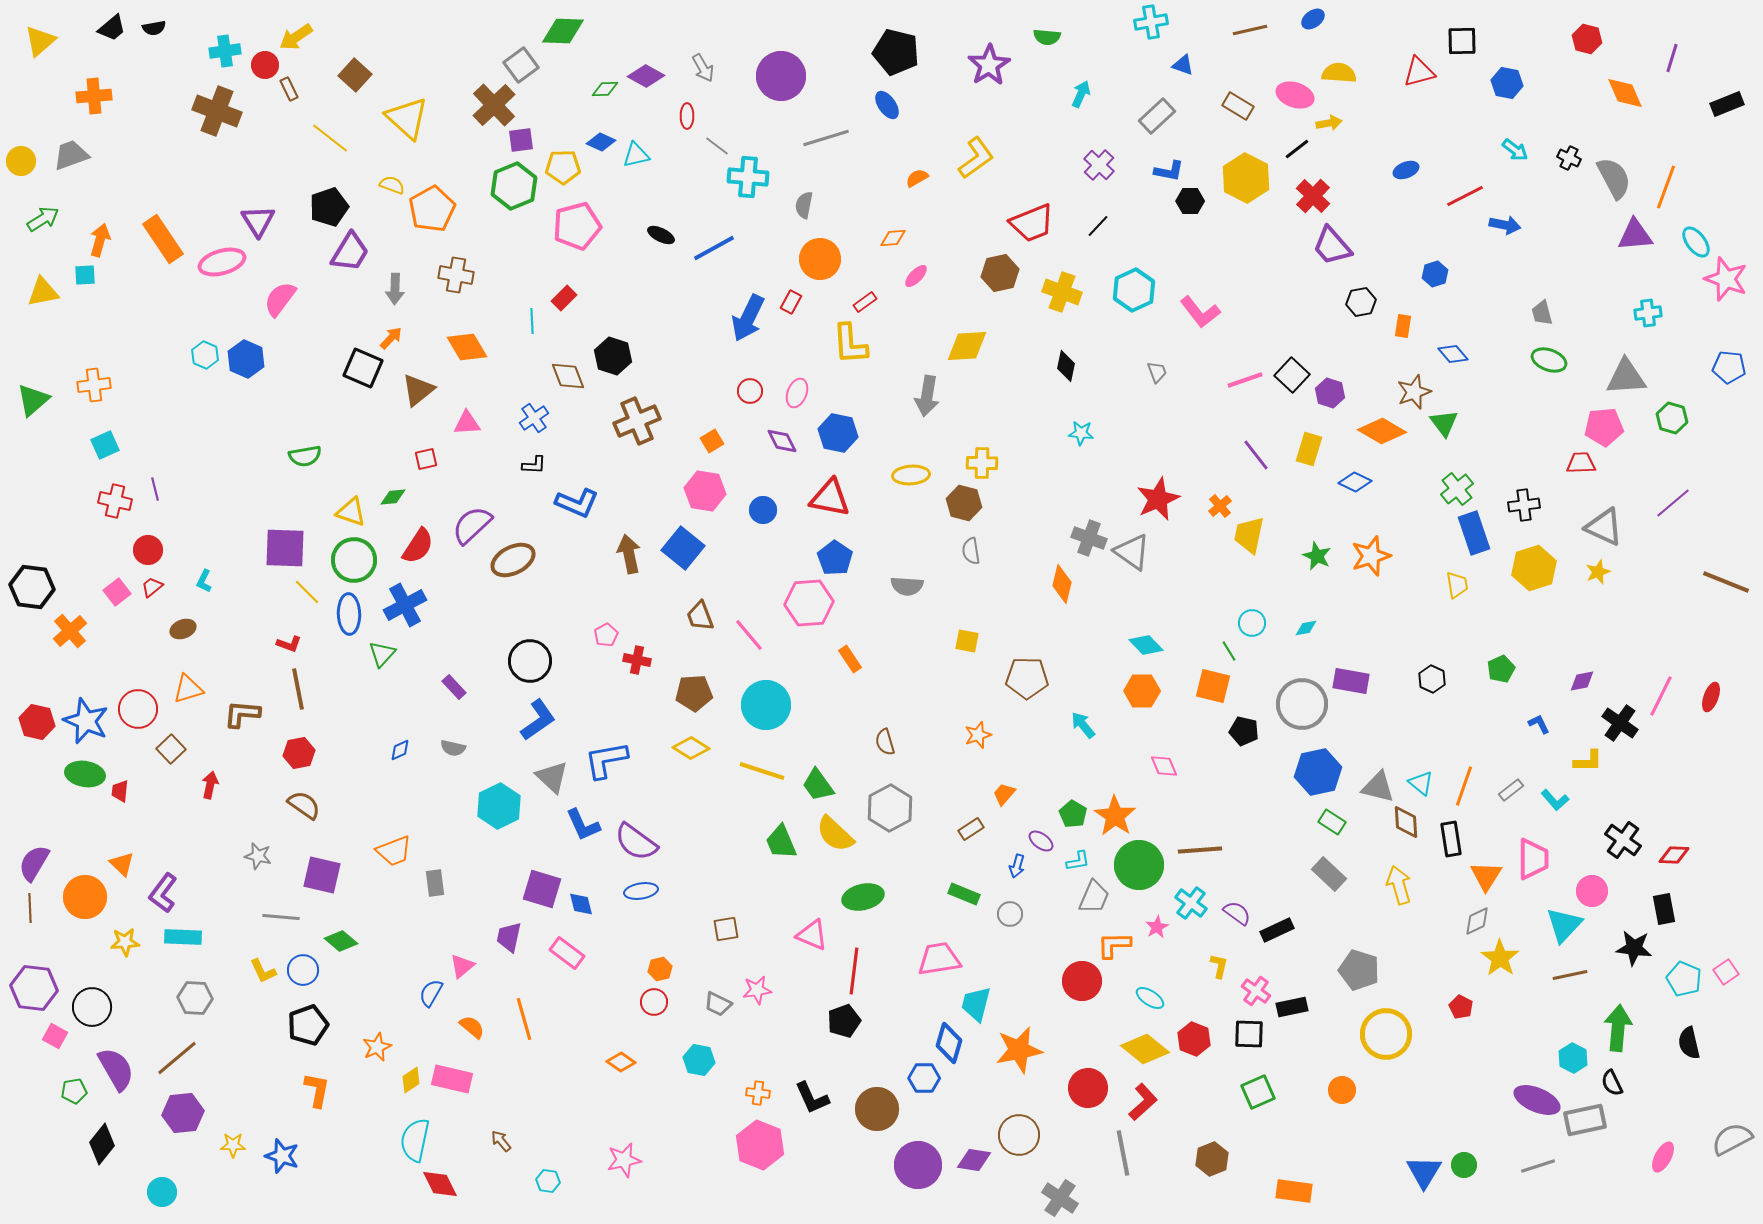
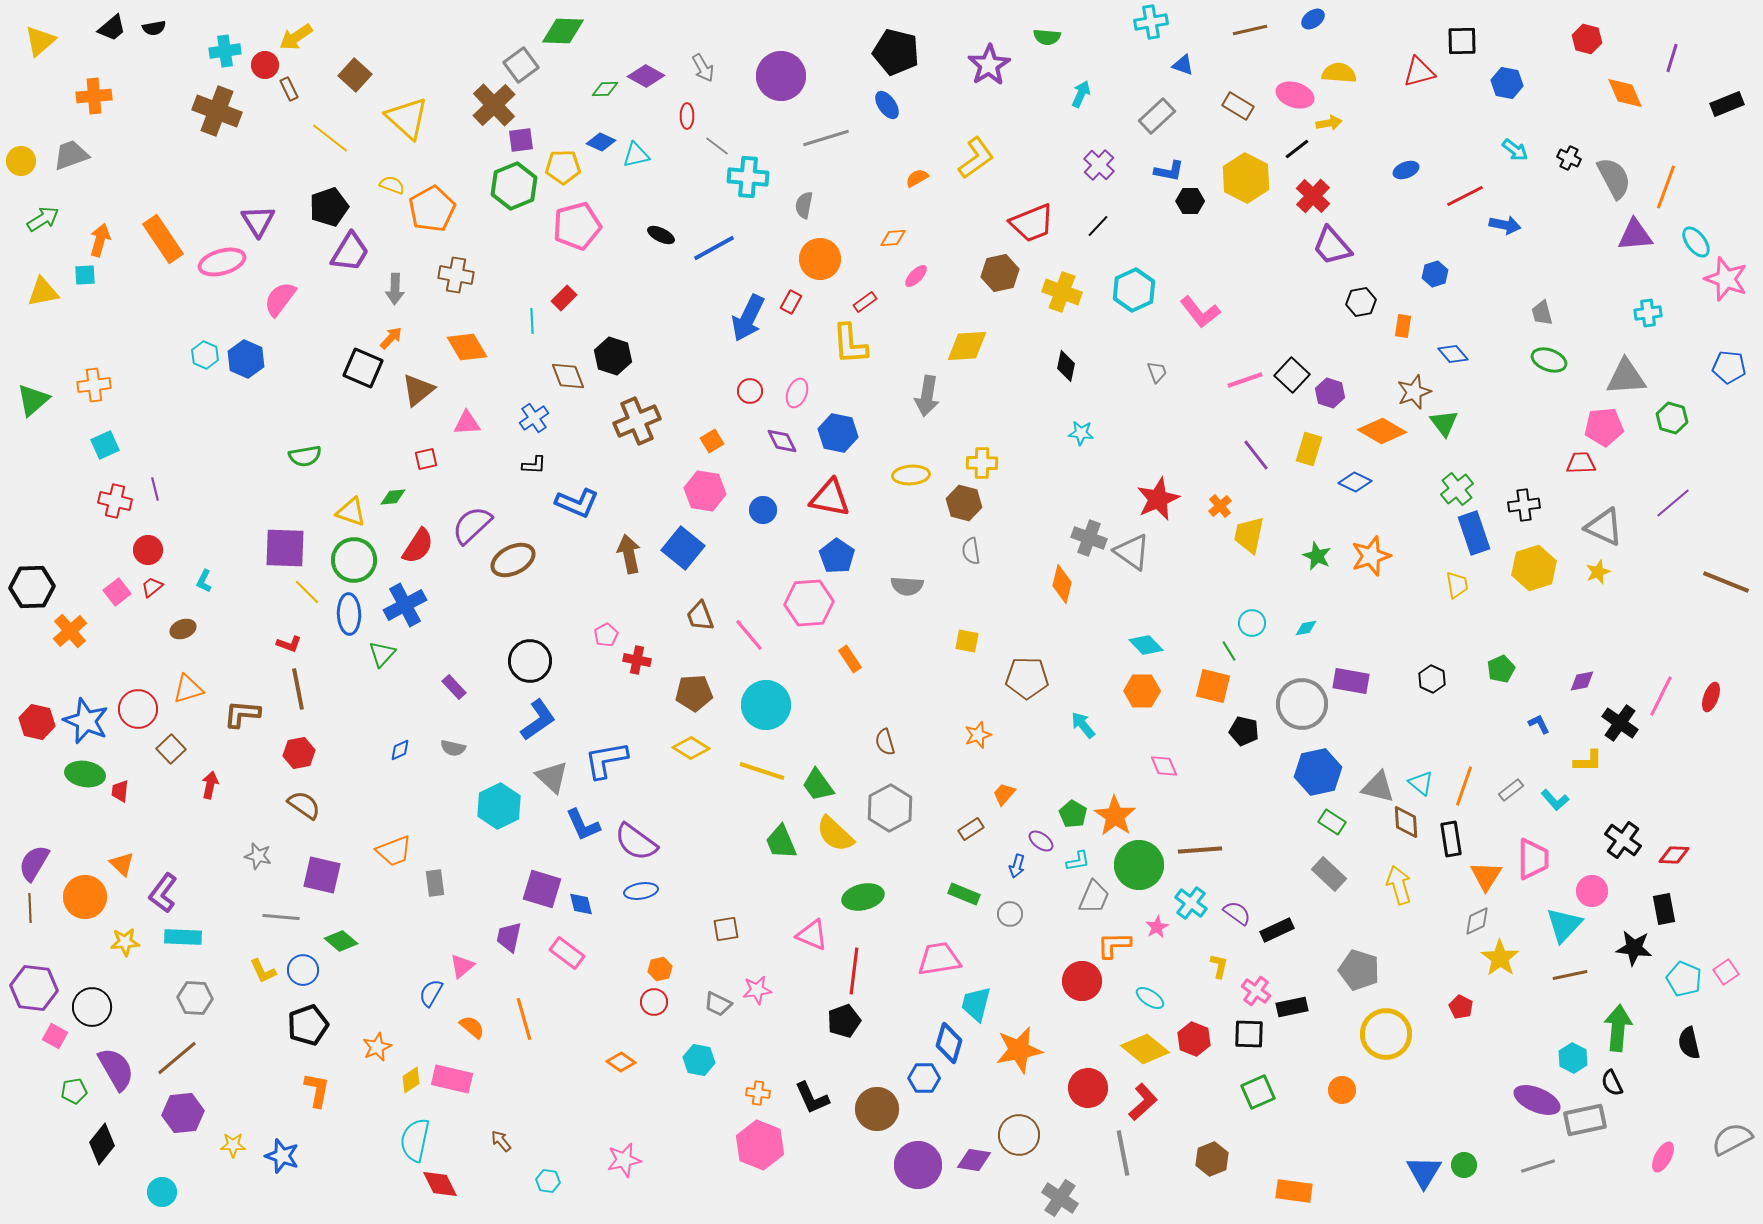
blue pentagon at (835, 558): moved 2 px right, 2 px up
black hexagon at (32, 587): rotated 9 degrees counterclockwise
